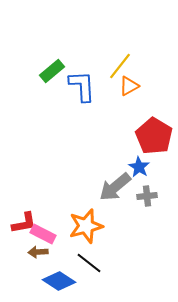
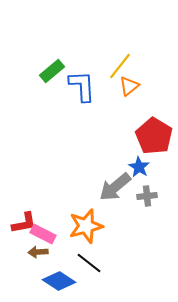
orange triangle: rotated 10 degrees counterclockwise
